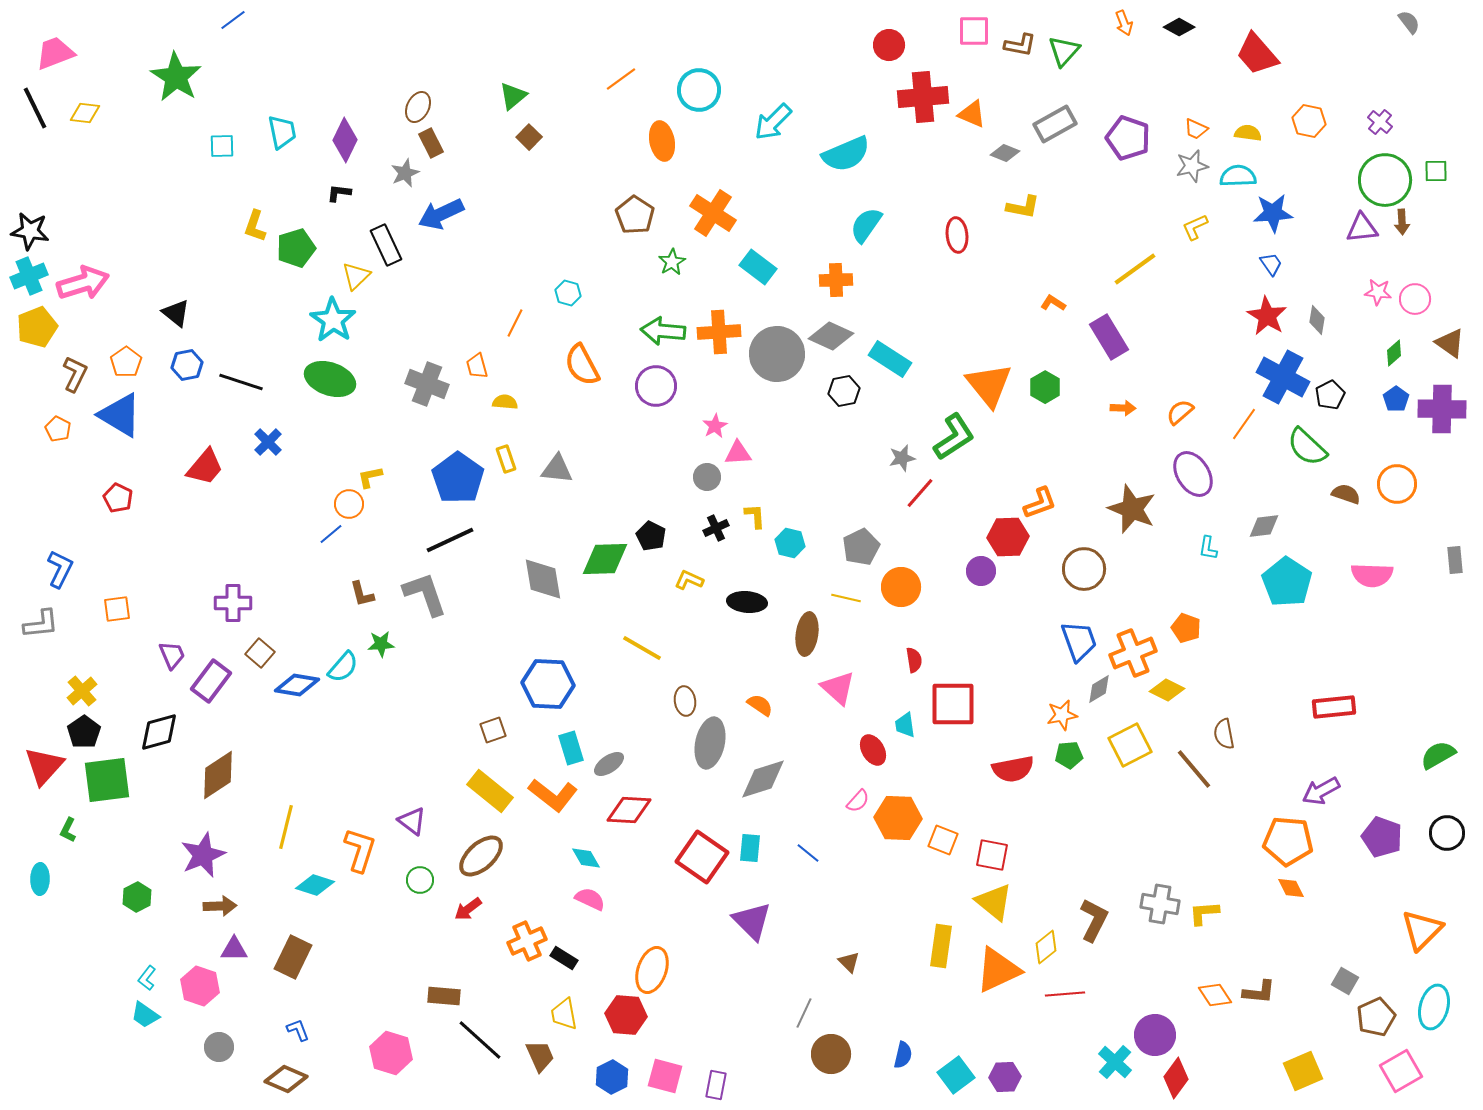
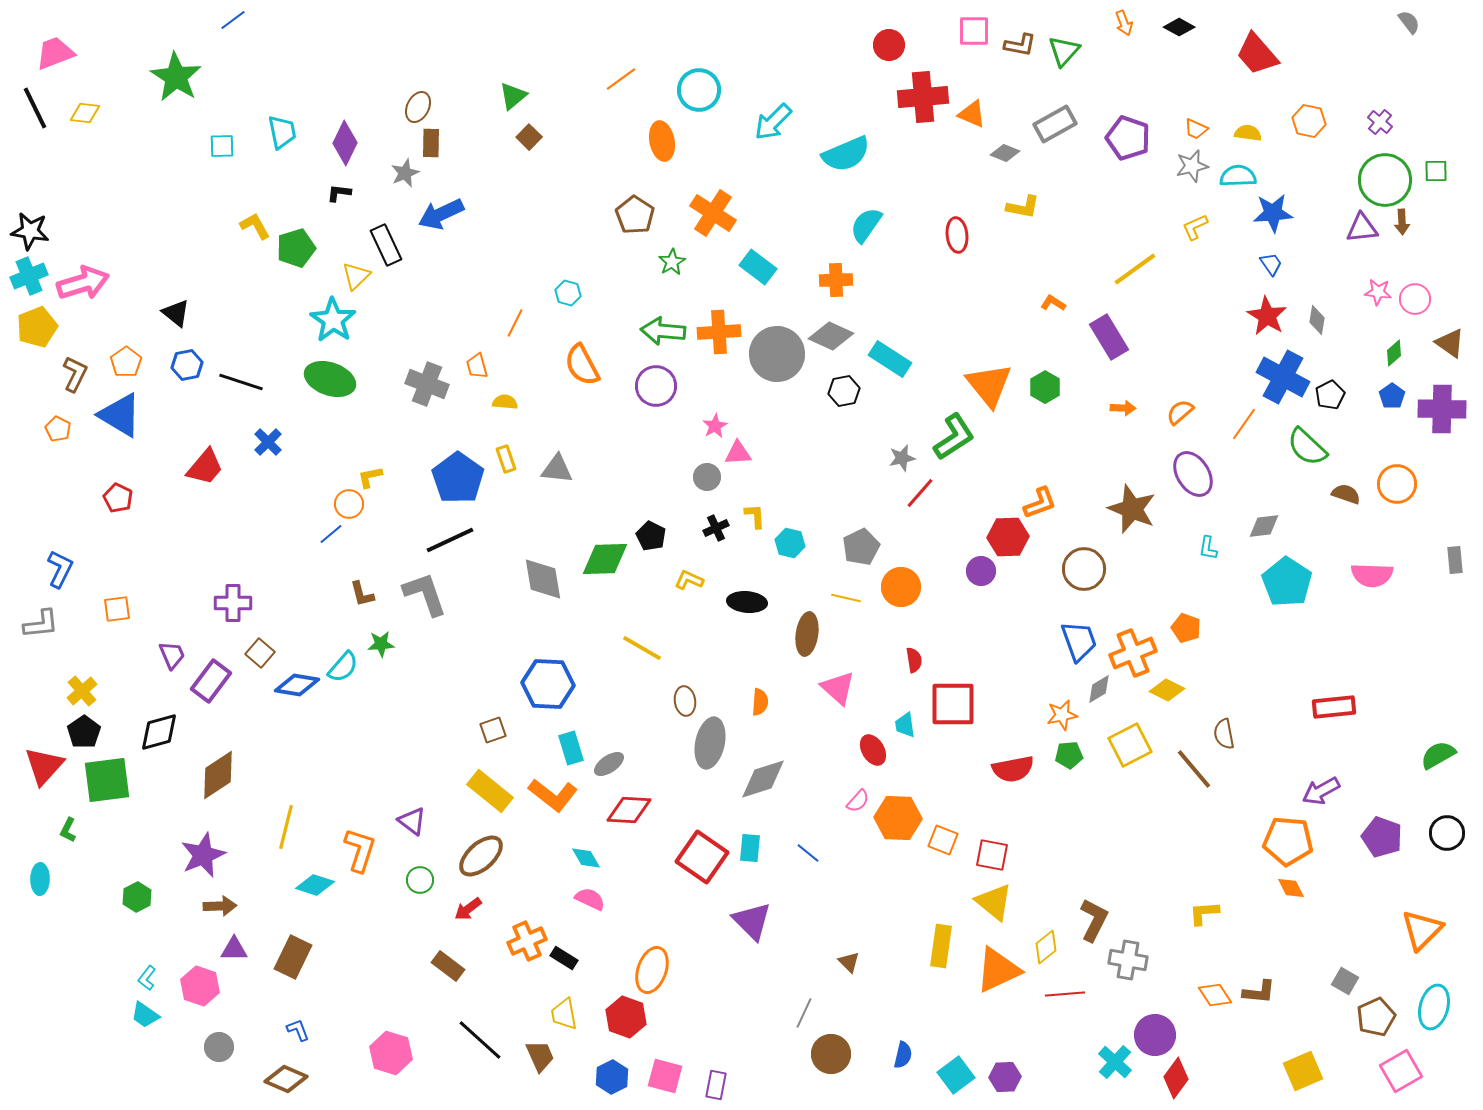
purple diamond at (345, 140): moved 3 px down
brown rectangle at (431, 143): rotated 28 degrees clockwise
yellow L-shape at (255, 226): rotated 132 degrees clockwise
blue pentagon at (1396, 399): moved 4 px left, 3 px up
orange semicircle at (760, 705): moved 3 px up; rotated 60 degrees clockwise
gray cross at (1160, 904): moved 32 px left, 56 px down
brown rectangle at (444, 996): moved 4 px right, 30 px up; rotated 32 degrees clockwise
red hexagon at (626, 1015): moved 2 px down; rotated 15 degrees clockwise
